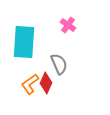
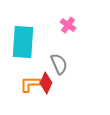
cyan rectangle: moved 1 px left
orange L-shape: rotated 35 degrees clockwise
